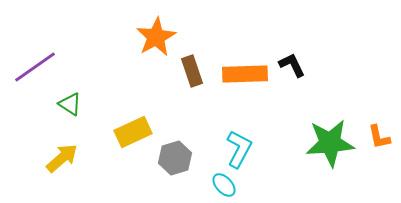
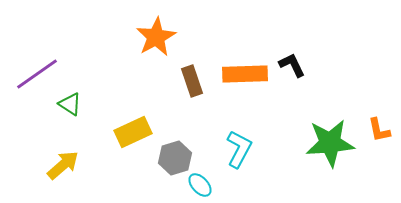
purple line: moved 2 px right, 7 px down
brown rectangle: moved 10 px down
orange L-shape: moved 7 px up
yellow arrow: moved 1 px right, 7 px down
cyan ellipse: moved 24 px left
